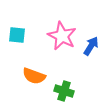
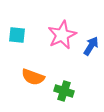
pink star: moved 1 px up; rotated 20 degrees clockwise
orange semicircle: moved 1 px left, 1 px down
